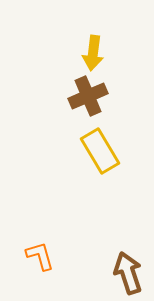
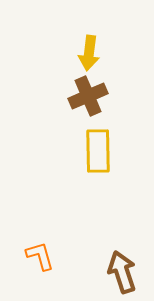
yellow arrow: moved 4 px left
yellow rectangle: moved 2 px left; rotated 30 degrees clockwise
brown arrow: moved 6 px left, 1 px up
